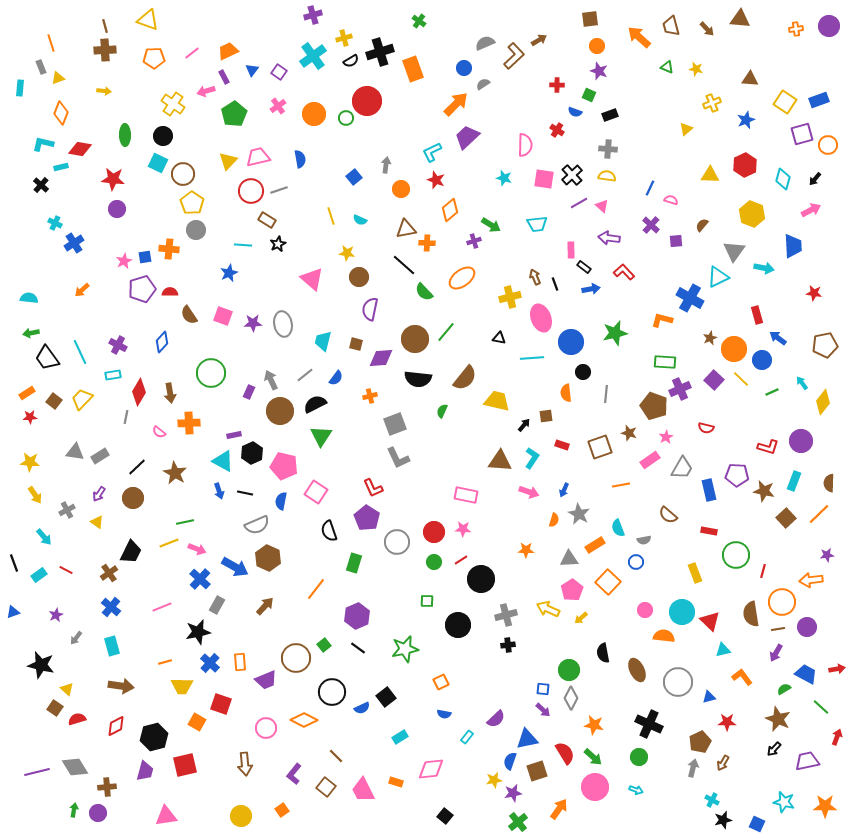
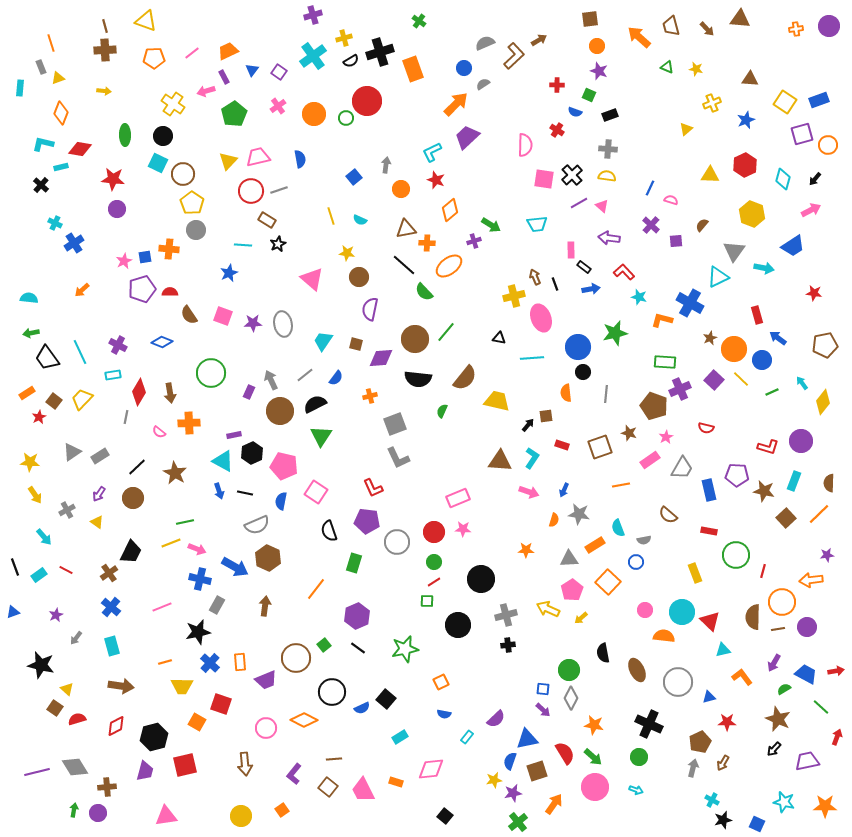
yellow triangle at (148, 20): moved 2 px left, 1 px down
cyan star at (504, 178): moved 135 px right, 119 px down
blue trapezoid at (793, 246): rotated 60 degrees clockwise
orange ellipse at (462, 278): moved 13 px left, 12 px up
yellow cross at (510, 297): moved 4 px right, 1 px up
blue cross at (690, 298): moved 5 px down
cyan trapezoid at (323, 341): rotated 20 degrees clockwise
blue diamond at (162, 342): rotated 70 degrees clockwise
blue circle at (571, 342): moved 7 px right, 5 px down
red star at (30, 417): moved 9 px right; rotated 24 degrees counterclockwise
black arrow at (524, 425): moved 4 px right
gray triangle at (75, 452): moved 3 px left; rotated 42 degrees counterclockwise
pink rectangle at (466, 495): moved 8 px left, 3 px down; rotated 35 degrees counterclockwise
gray star at (579, 514): rotated 20 degrees counterclockwise
purple pentagon at (367, 518): moved 3 px down; rotated 25 degrees counterclockwise
yellow line at (169, 543): moved 2 px right
red line at (461, 560): moved 27 px left, 22 px down
black line at (14, 563): moved 1 px right, 4 px down
blue cross at (200, 579): rotated 30 degrees counterclockwise
brown arrow at (265, 606): rotated 36 degrees counterclockwise
brown semicircle at (751, 614): moved 2 px right, 3 px down; rotated 10 degrees clockwise
purple arrow at (776, 653): moved 2 px left, 10 px down
red arrow at (837, 669): moved 1 px left, 2 px down
black square at (386, 697): moved 2 px down; rotated 12 degrees counterclockwise
brown line at (336, 756): moved 2 px left, 3 px down; rotated 49 degrees counterclockwise
brown square at (326, 787): moved 2 px right
orange arrow at (559, 809): moved 5 px left, 5 px up
